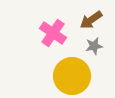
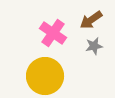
yellow circle: moved 27 px left
